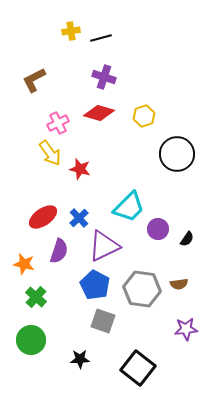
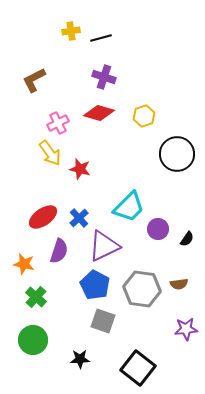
green circle: moved 2 px right
